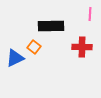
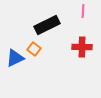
pink line: moved 7 px left, 3 px up
black rectangle: moved 4 px left, 1 px up; rotated 25 degrees counterclockwise
orange square: moved 2 px down
